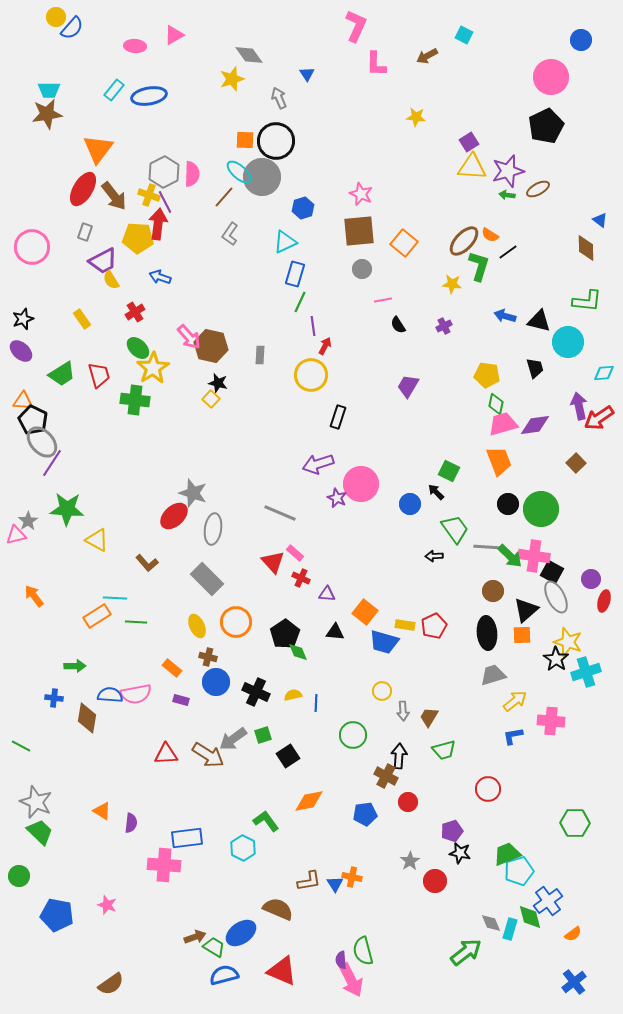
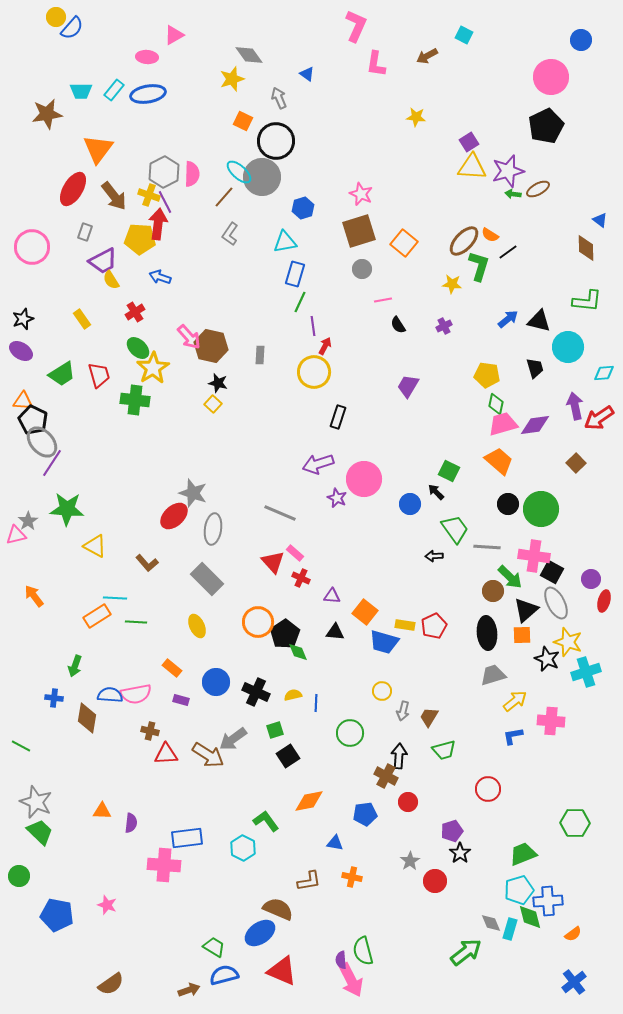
pink ellipse at (135, 46): moved 12 px right, 11 px down
pink L-shape at (376, 64): rotated 8 degrees clockwise
blue triangle at (307, 74): rotated 21 degrees counterclockwise
cyan trapezoid at (49, 90): moved 32 px right, 1 px down
blue ellipse at (149, 96): moved 1 px left, 2 px up
orange square at (245, 140): moved 2 px left, 19 px up; rotated 24 degrees clockwise
red ellipse at (83, 189): moved 10 px left
green arrow at (507, 195): moved 6 px right, 1 px up
brown square at (359, 231): rotated 12 degrees counterclockwise
yellow pentagon at (138, 238): moved 2 px right, 1 px down
cyan triangle at (285, 242): rotated 15 degrees clockwise
blue arrow at (505, 316): moved 3 px right, 3 px down; rotated 125 degrees clockwise
cyan circle at (568, 342): moved 5 px down
purple ellipse at (21, 351): rotated 10 degrees counterclockwise
yellow circle at (311, 375): moved 3 px right, 3 px up
yellow square at (211, 399): moved 2 px right, 5 px down
purple arrow at (579, 406): moved 4 px left
orange trapezoid at (499, 461): rotated 28 degrees counterclockwise
pink circle at (361, 484): moved 3 px right, 5 px up
yellow triangle at (97, 540): moved 2 px left, 6 px down
green arrow at (510, 556): moved 21 px down
purple triangle at (327, 594): moved 5 px right, 2 px down
gray ellipse at (556, 597): moved 6 px down
orange circle at (236, 622): moved 22 px right
brown cross at (208, 657): moved 58 px left, 74 px down
black star at (556, 659): moved 9 px left; rotated 10 degrees counterclockwise
green arrow at (75, 666): rotated 110 degrees clockwise
gray arrow at (403, 711): rotated 18 degrees clockwise
green square at (263, 735): moved 12 px right, 5 px up
green circle at (353, 735): moved 3 px left, 2 px up
orange triangle at (102, 811): rotated 30 degrees counterclockwise
black star at (460, 853): rotated 25 degrees clockwise
green trapezoid at (507, 854): moved 16 px right
cyan pentagon at (519, 871): moved 19 px down
blue triangle at (335, 884): moved 41 px up; rotated 48 degrees counterclockwise
blue cross at (548, 901): rotated 32 degrees clockwise
blue ellipse at (241, 933): moved 19 px right
brown arrow at (195, 937): moved 6 px left, 53 px down
